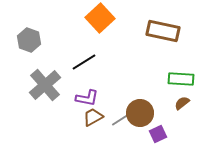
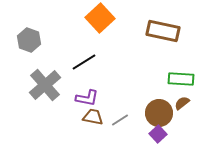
brown circle: moved 19 px right
brown trapezoid: rotated 40 degrees clockwise
purple square: rotated 18 degrees counterclockwise
